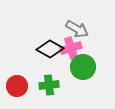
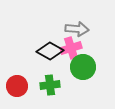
gray arrow: rotated 25 degrees counterclockwise
black diamond: moved 2 px down
green cross: moved 1 px right
